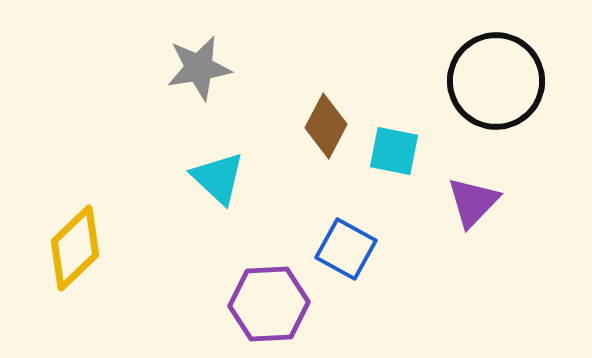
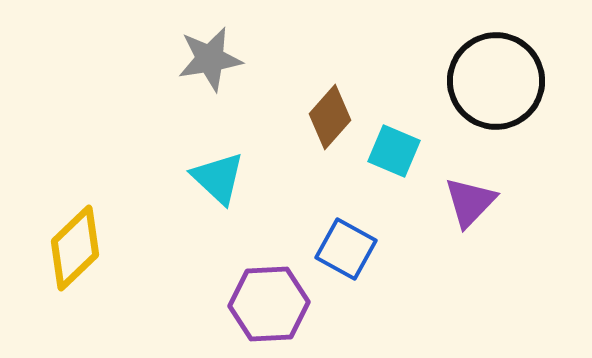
gray star: moved 11 px right, 9 px up
brown diamond: moved 4 px right, 9 px up; rotated 14 degrees clockwise
cyan square: rotated 12 degrees clockwise
purple triangle: moved 3 px left
